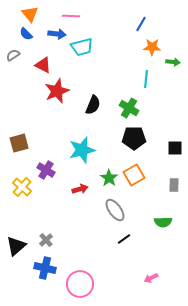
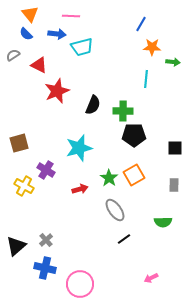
red triangle: moved 4 px left
green cross: moved 6 px left, 3 px down; rotated 30 degrees counterclockwise
black pentagon: moved 3 px up
cyan star: moved 3 px left, 2 px up
yellow cross: moved 2 px right, 1 px up; rotated 12 degrees counterclockwise
